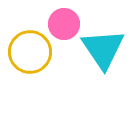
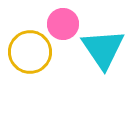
pink circle: moved 1 px left
